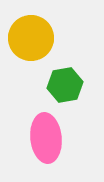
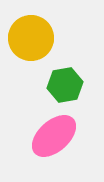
pink ellipse: moved 8 px right, 2 px up; rotated 54 degrees clockwise
